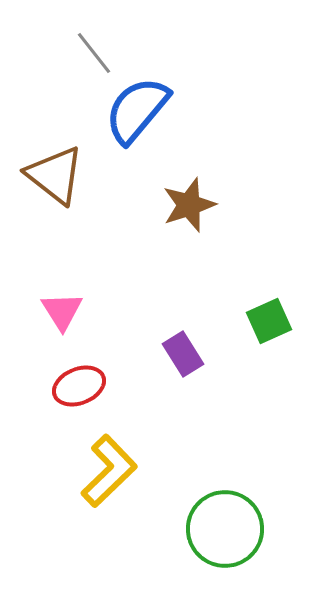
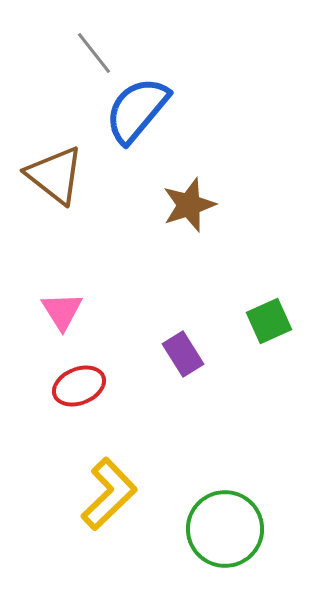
yellow L-shape: moved 23 px down
